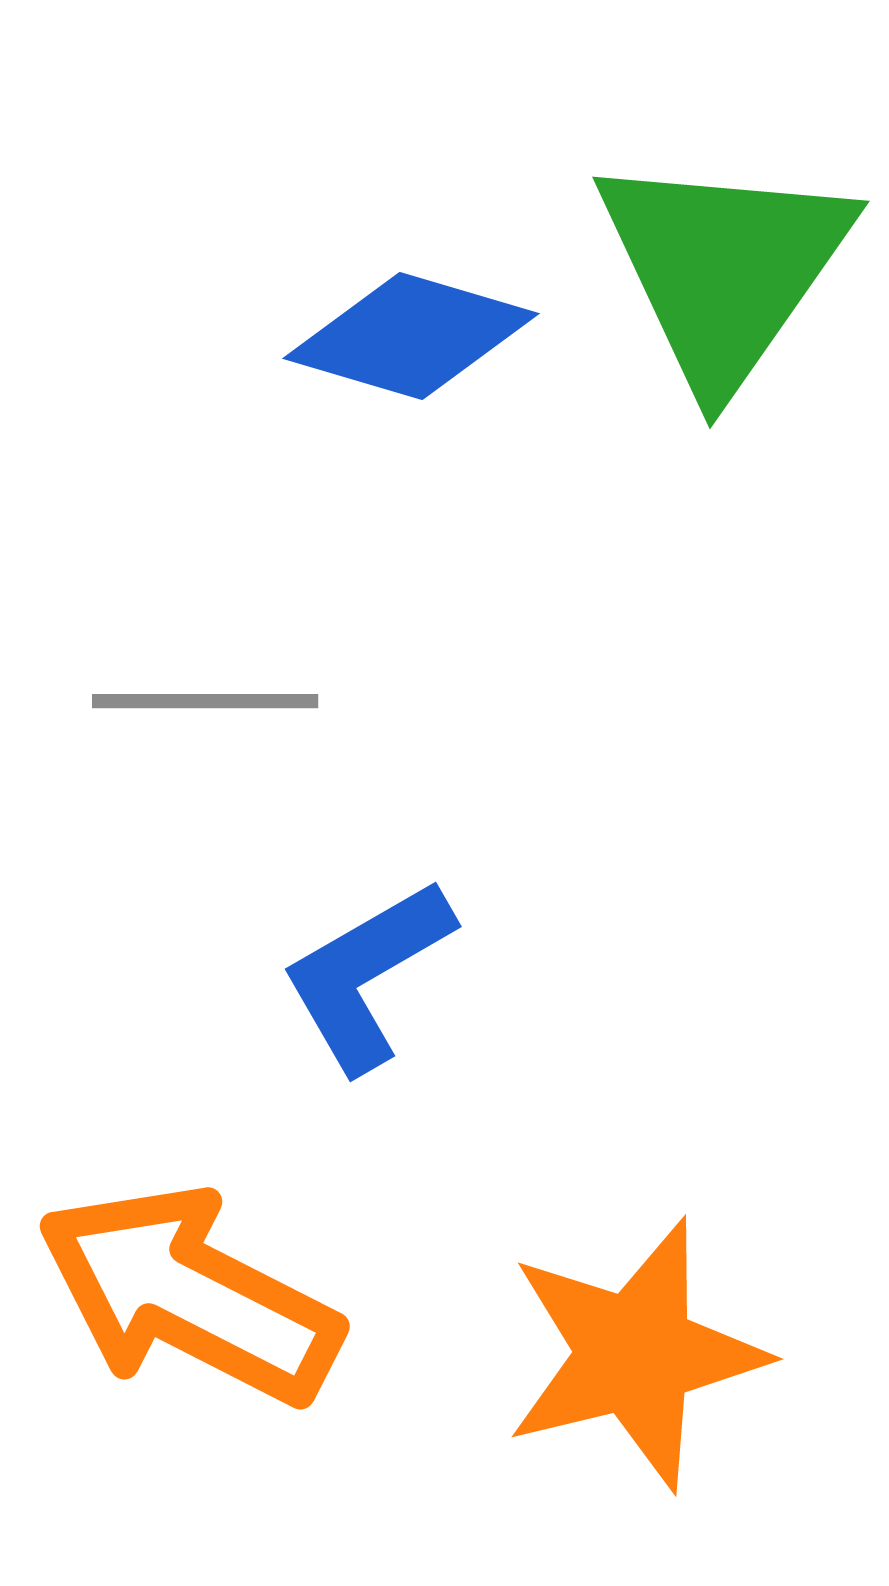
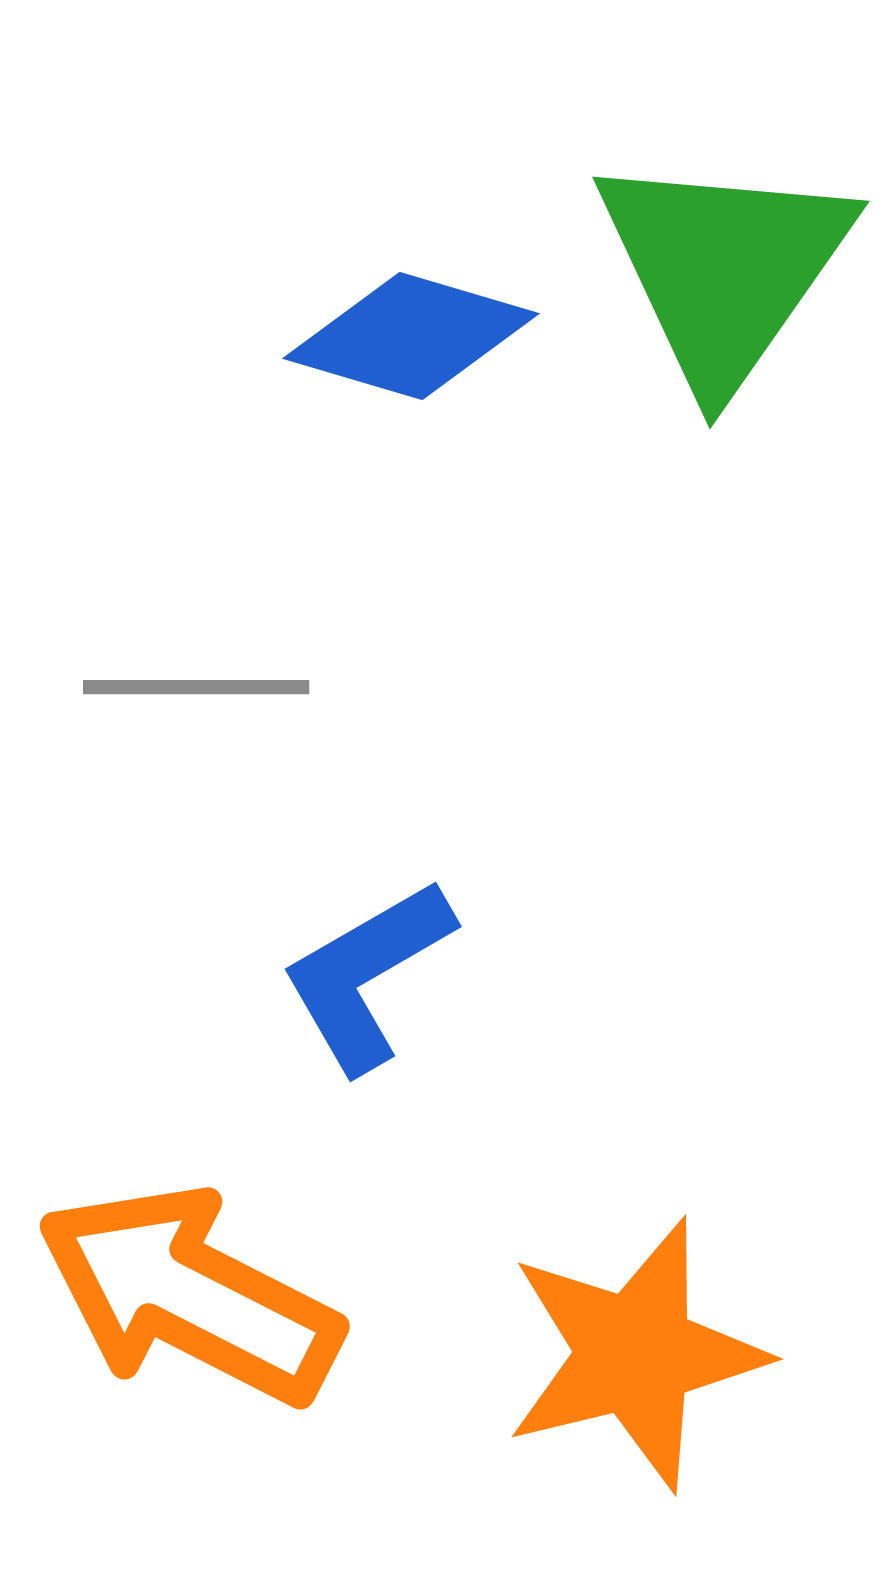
gray line: moved 9 px left, 14 px up
